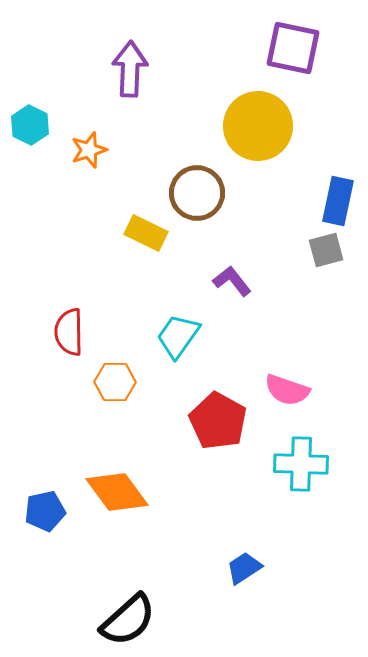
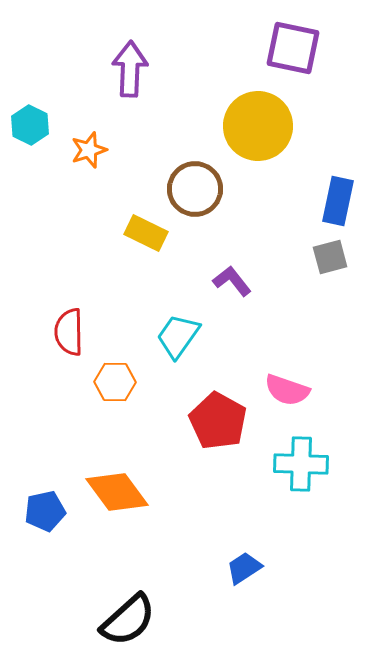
brown circle: moved 2 px left, 4 px up
gray square: moved 4 px right, 7 px down
